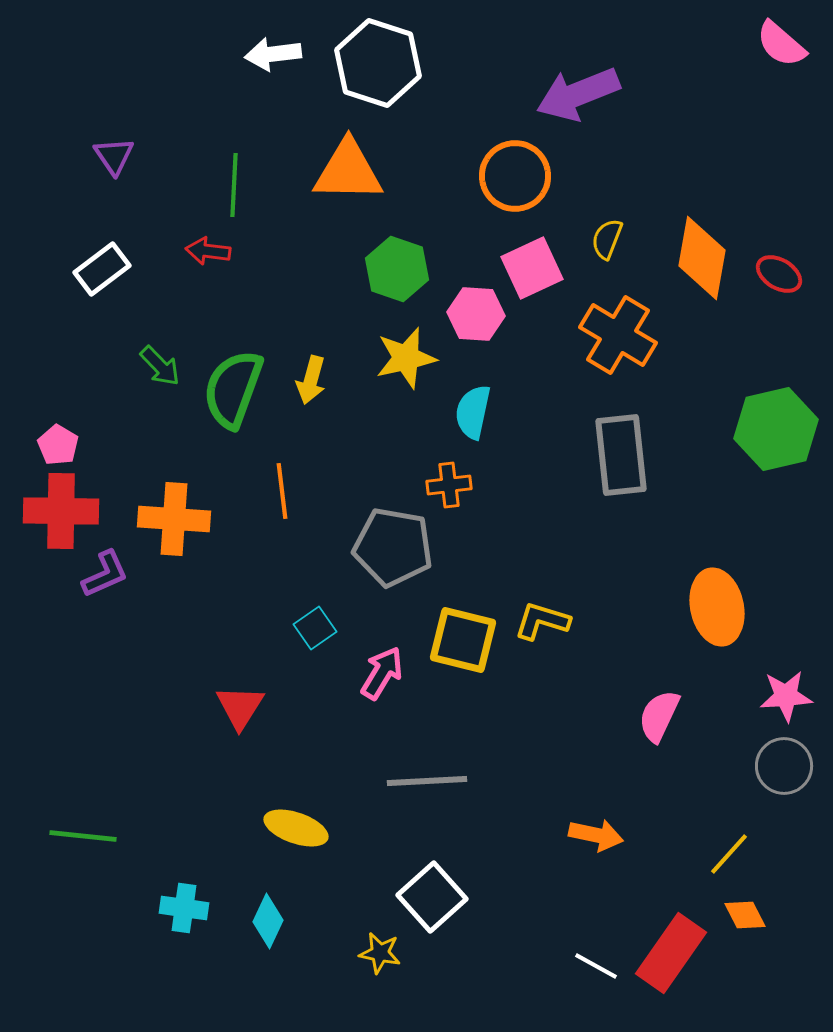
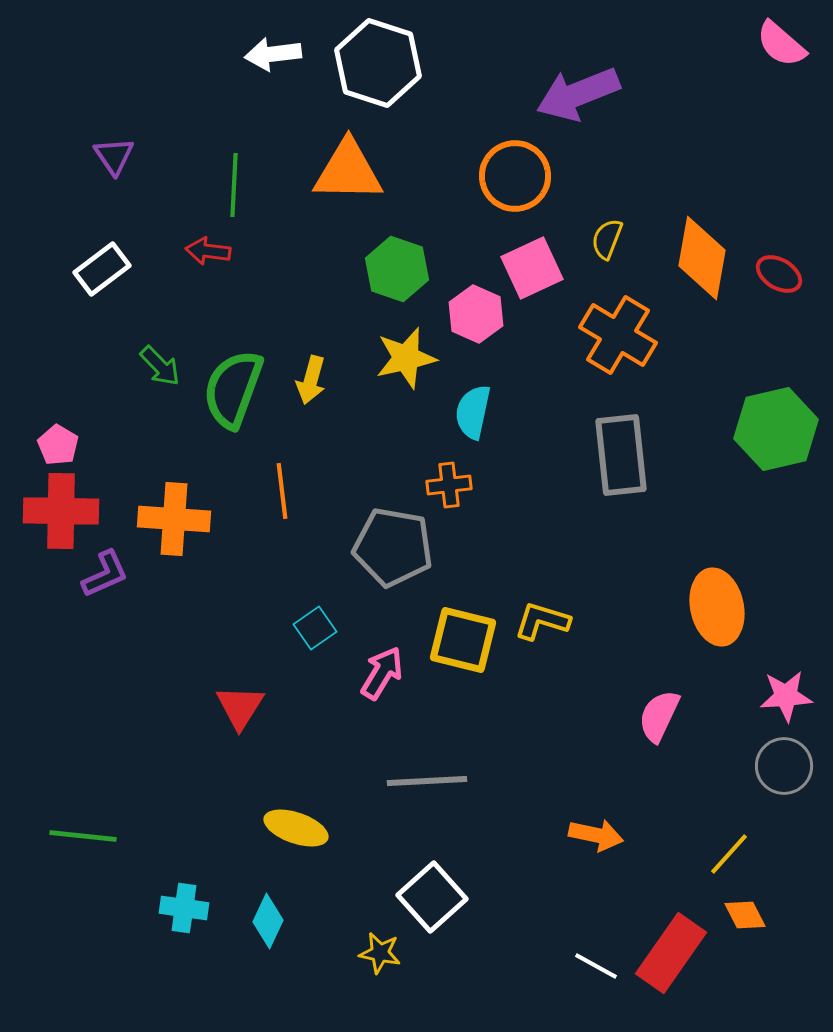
pink hexagon at (476, 314): rotated 20 degrees clockwise
